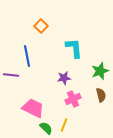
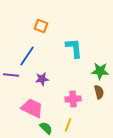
orange square: rotated 24 degrees counterclockwise
blue line: rotated 45 degrees clockwise
green star: rotated 24 degrees clockwise
purple star: moved 22 px left, 1 px down
brown semicircle: moved 2 px left, 3 px up
pink cross: rotated 21 degrees clockwise
pink trapezoid: moved 1 px left
yellow line: moved 4 px right
